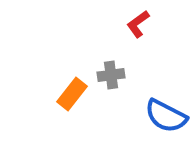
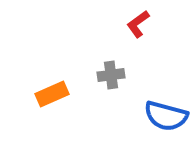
orange rectangle: moved 20 px left; rotated 28 degrees clockwise
blue semicircle: rotated 12 degrees counterclockwise
